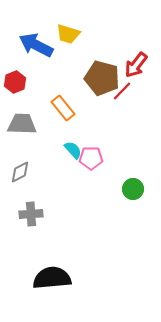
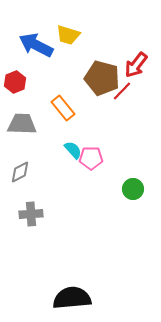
yellow trapezoid: moved 1 px down
black semicircle: moved 20 px right, 20 px down
